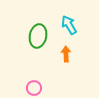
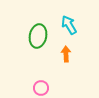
pink circle: moved 7 px right
